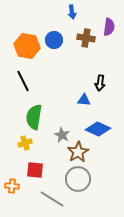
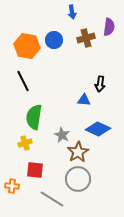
brown cross: rotated 24 degrees counterclockwise
black arrow: moved 1 px down
